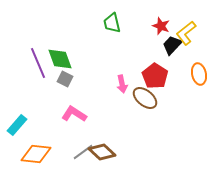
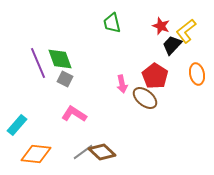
yellow L-shape: moved 2 px up
orange ellipse: moved 2 px left
